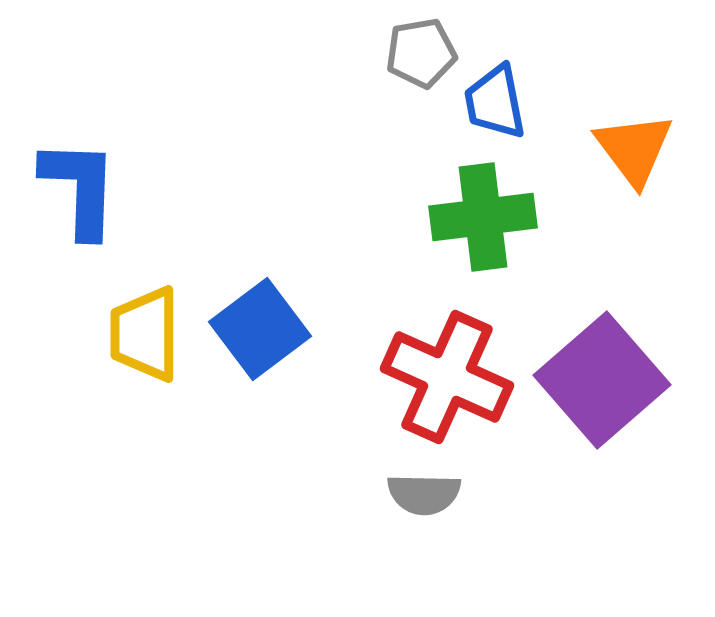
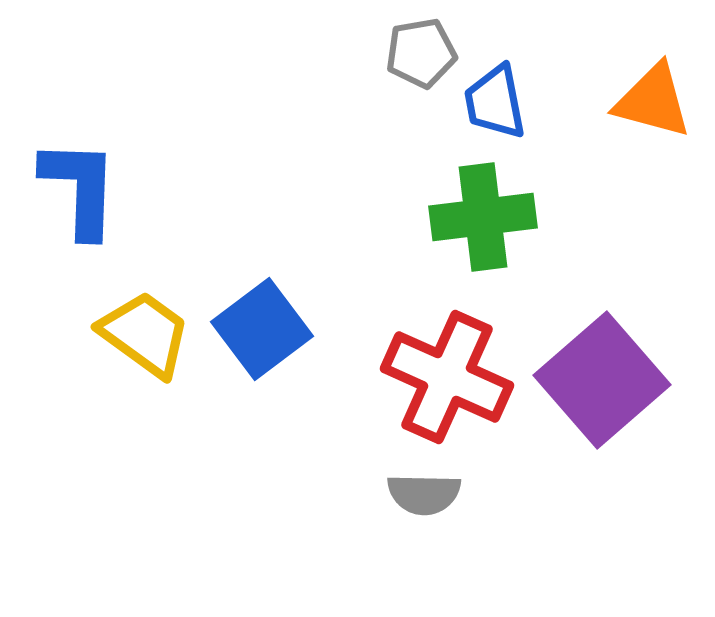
orange triangle: moved 19 px right, 48 px up; rotated 38 degrees counterclockwise
blue square: moved 2 px right
yellow trapezoid: rotated 126 degrees clockwise
